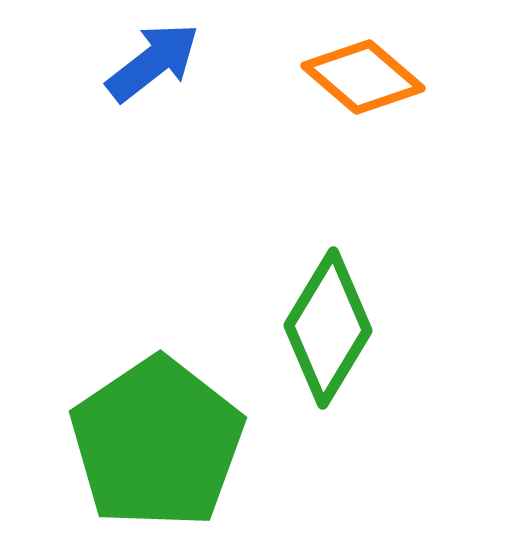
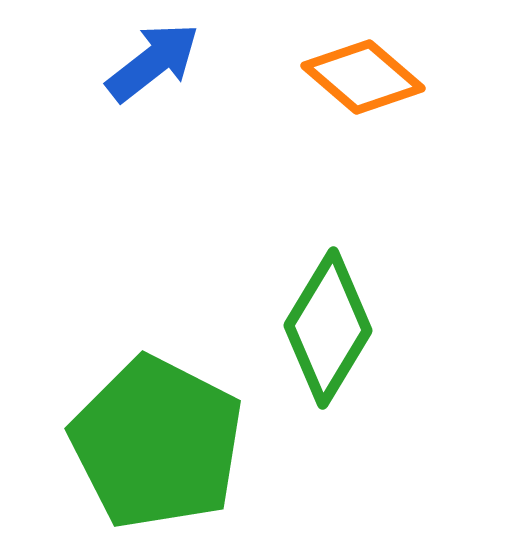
green pentagon: rotated 11 degrees counterclockwise
